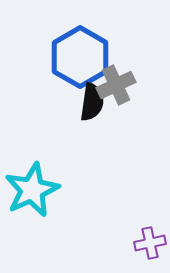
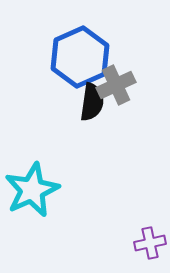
blue hexagon: rotated 6 degrees clockwise
